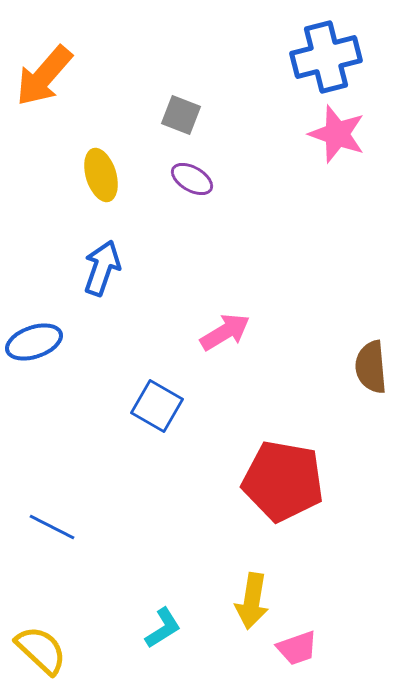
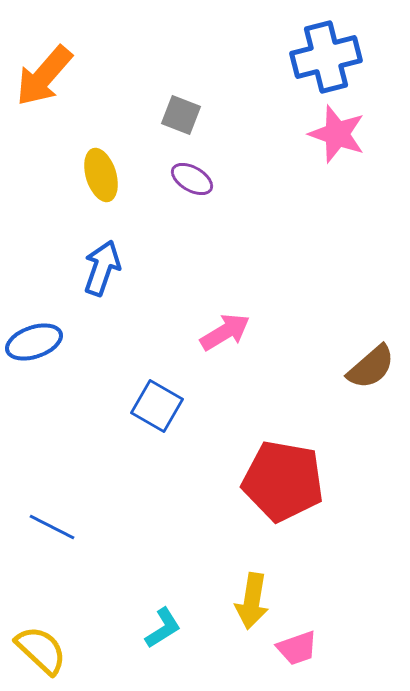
brown semicircle: rotated 126 degrees counterclockwise
